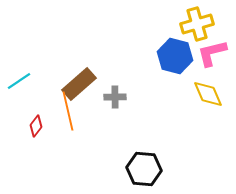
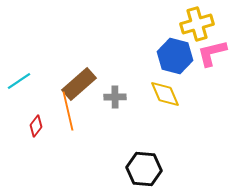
yellow diamond: moved 43 px left
